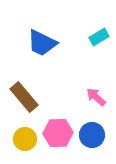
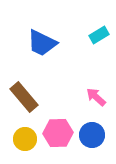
cyan rectangle: moved 2 px up
